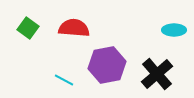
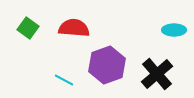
purple hexagon: rotated 9 degrees counterclockwise
